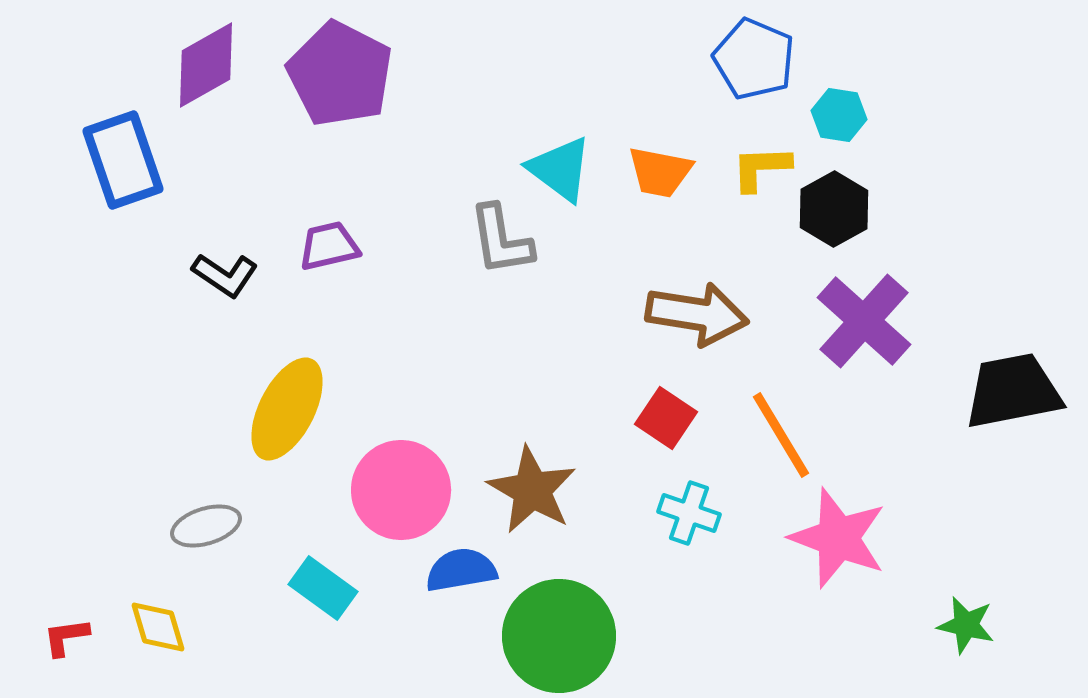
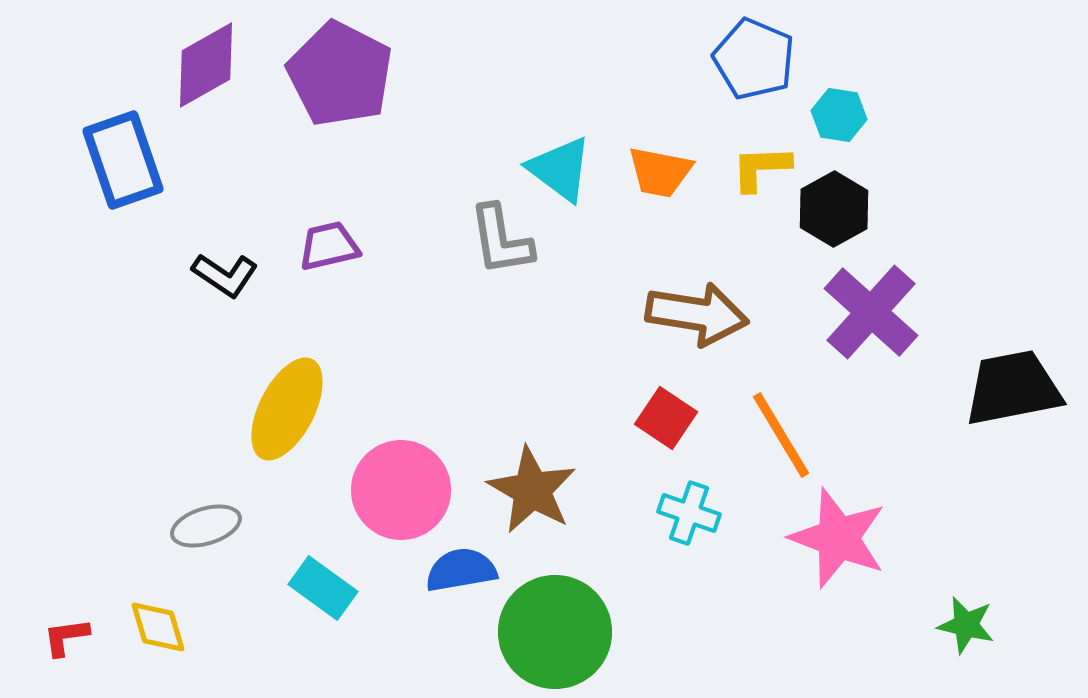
purple cross: moved 7 px right, 9 px up
black trapezoid: moved 3 px up
green circle: moved 4 px left, 4 px up
